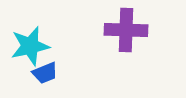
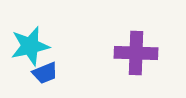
purple cross: moved 10 px right, 23 px down
